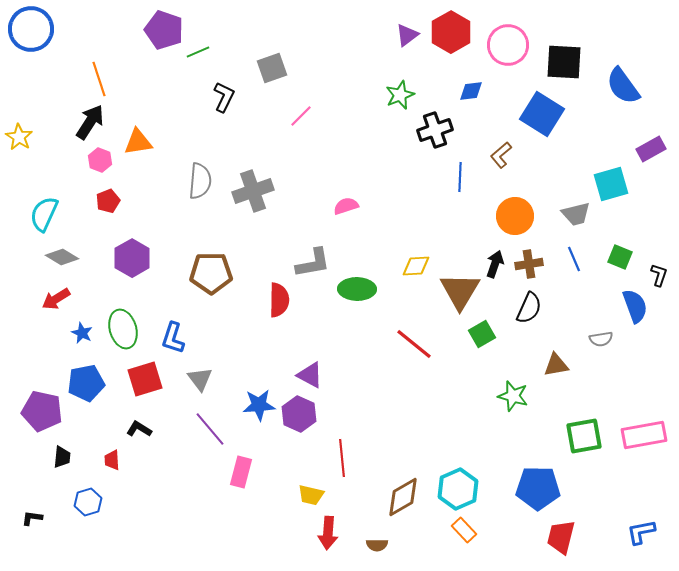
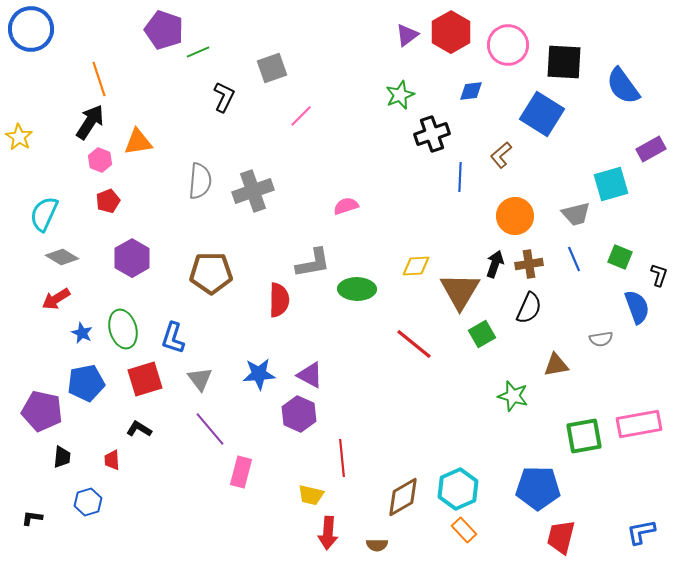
black cross at (435, 130): moved 3 px left, 4 px down
blue semicircle at (635, 306): moved 2 px right, 1 px down
blue star at (259, 405): moved 31 px up
pink rectangle at (644, 435): moved 5 px left, 11 px up
